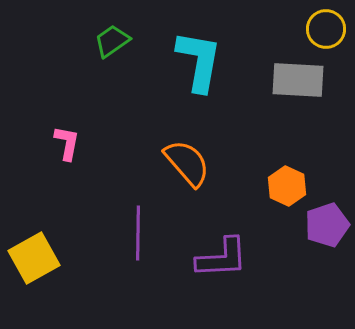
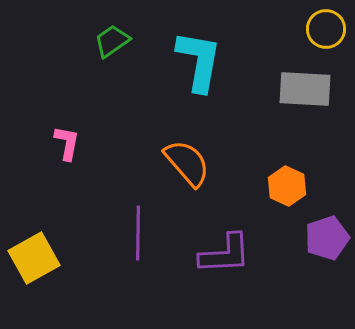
gray rectangle: moved 7 px right, 9 px down
purple pentagon: moved 13 px down
purple L-shape: moved 3 px right, 4 px up
